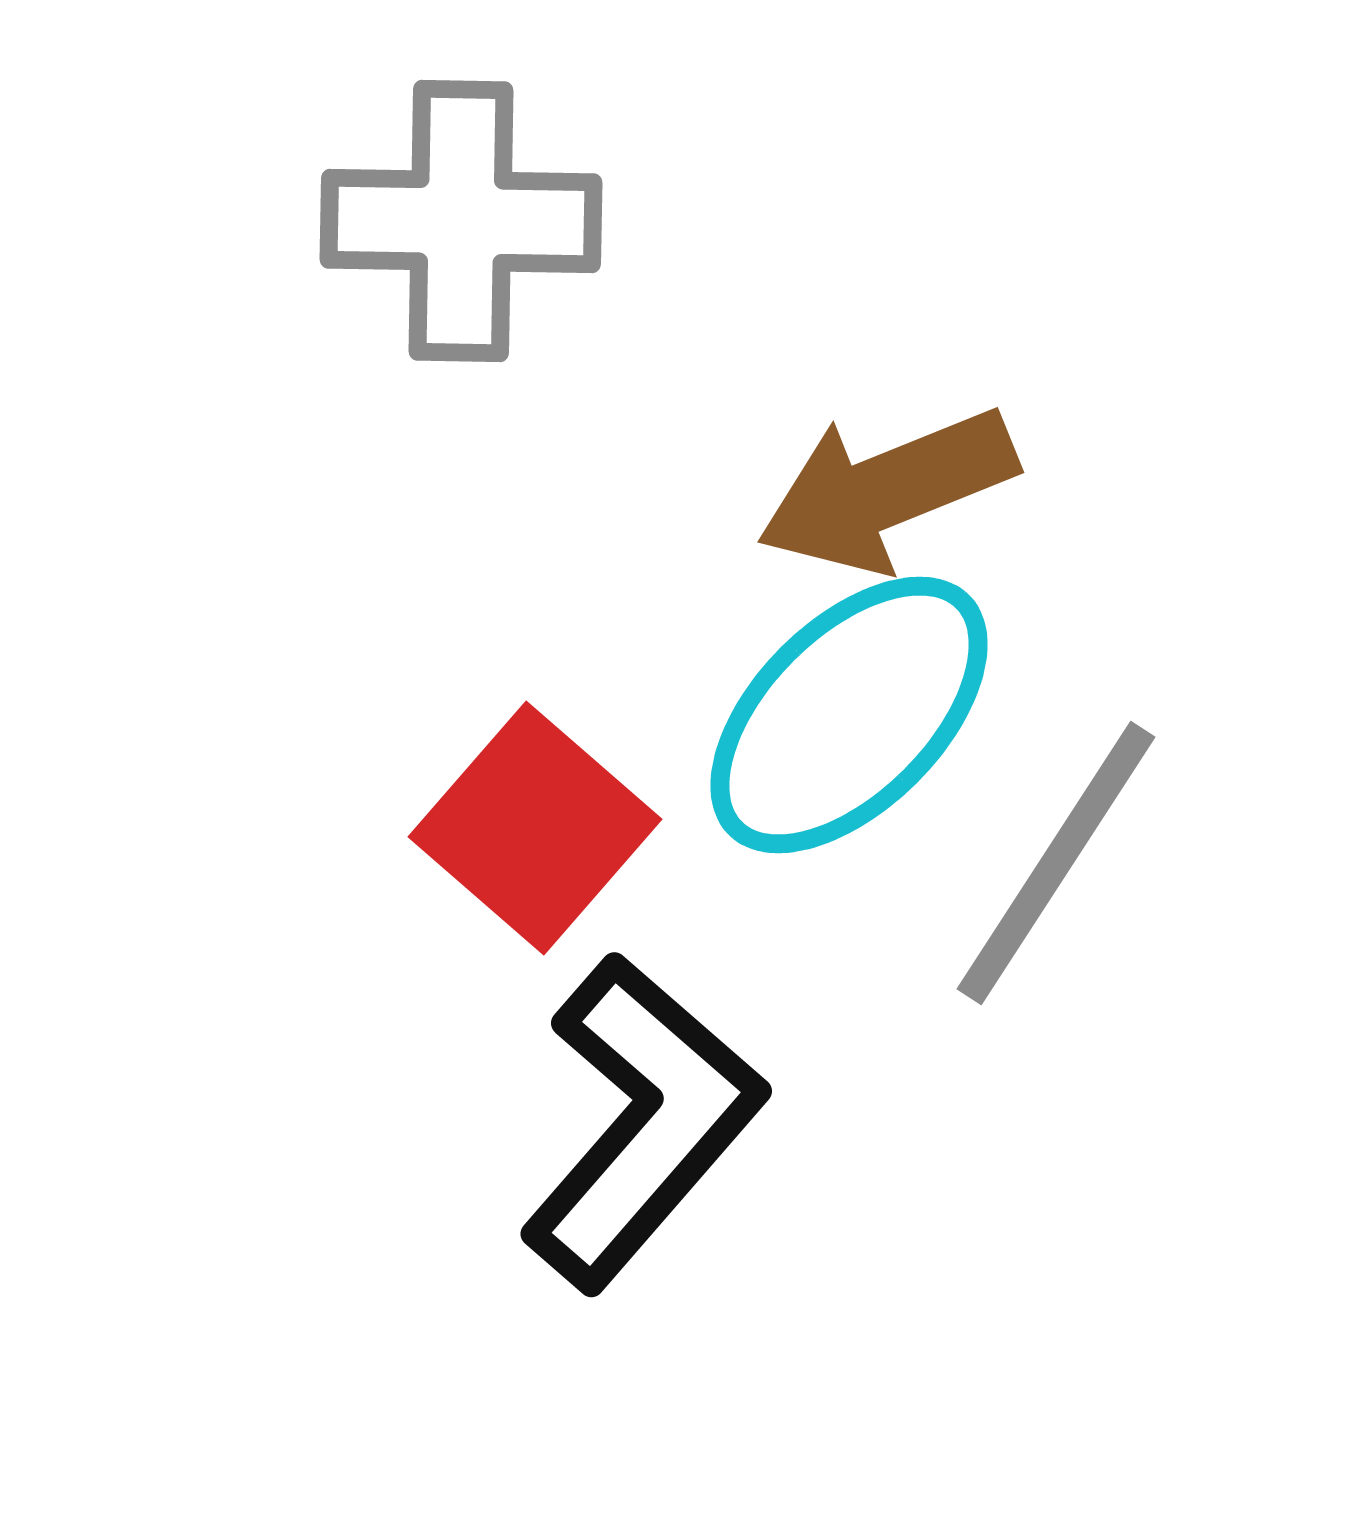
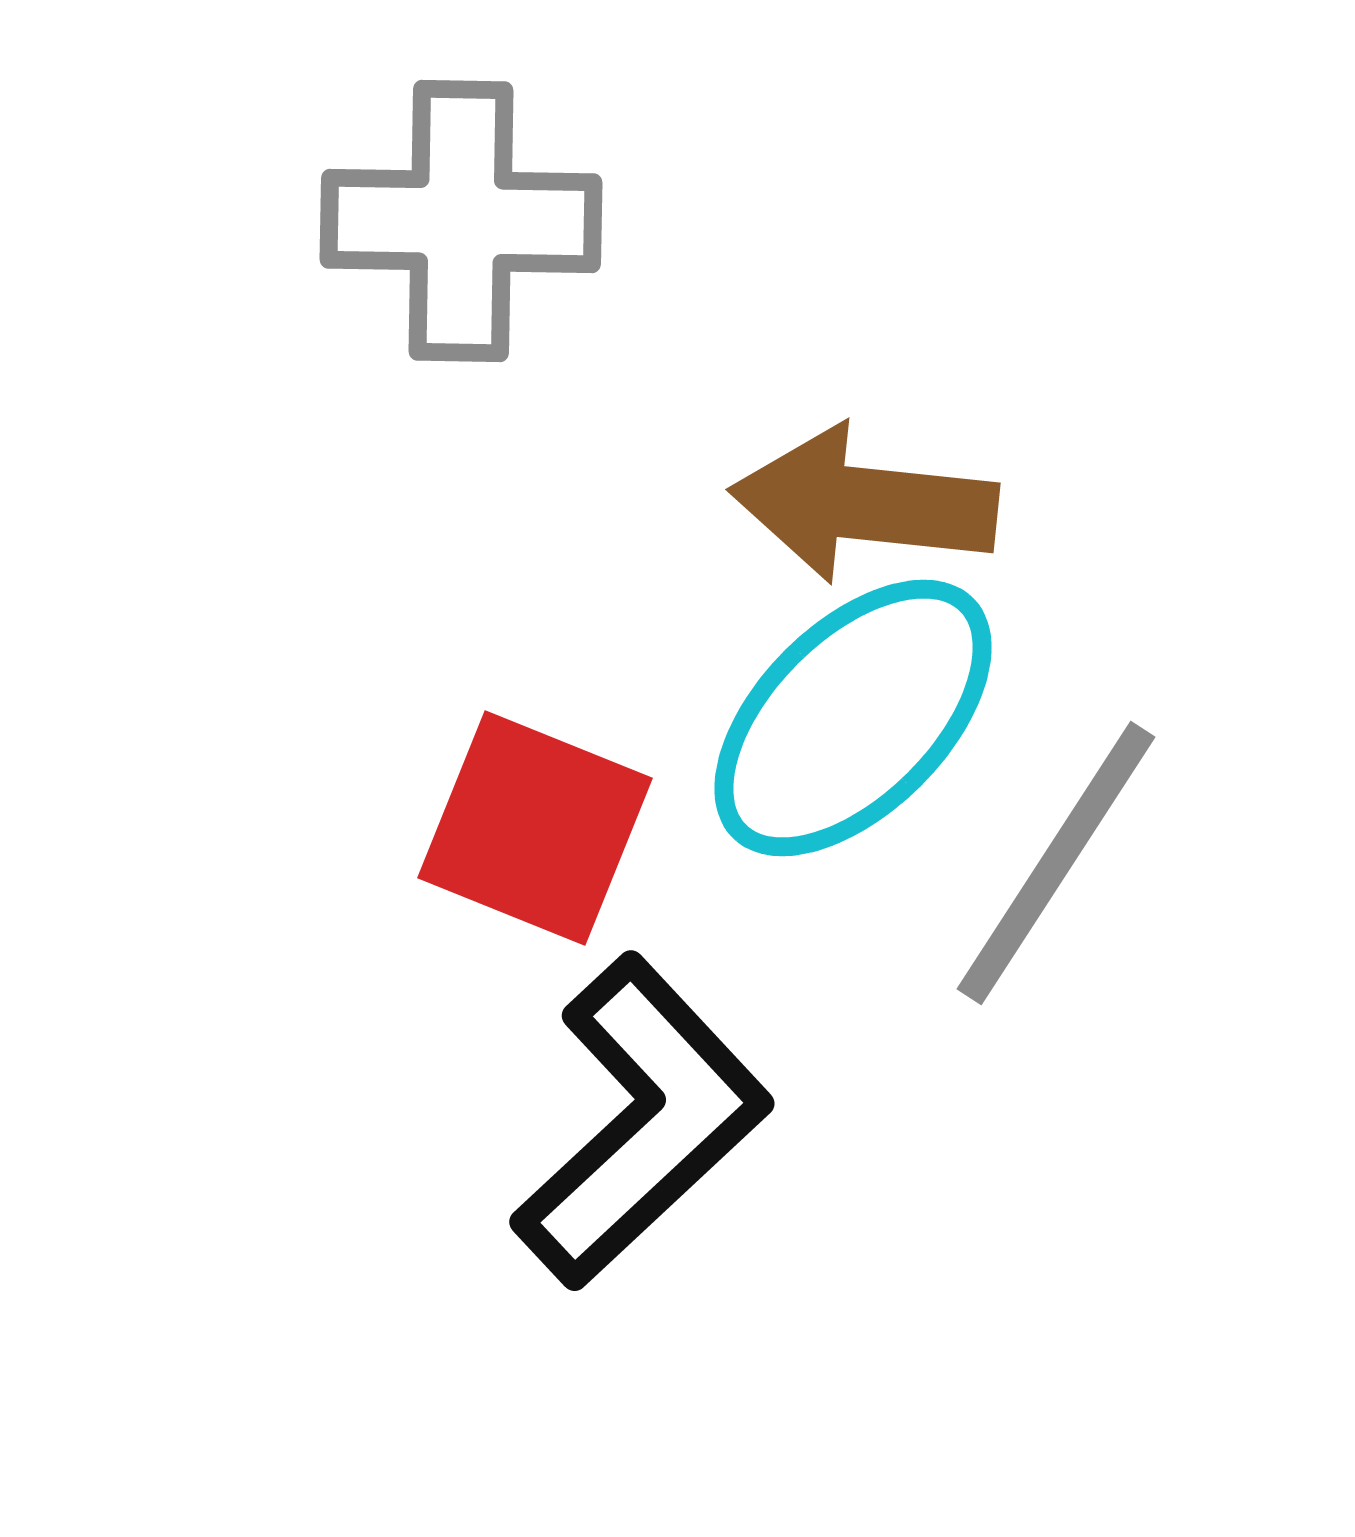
brown arrow: moved 23 px left, 14 px down; rotated 28 degrees clockwise
cyan ellipse: moved 4 px right, 3 px down
red square: rotated 19 degrees counterclockwise
black L-shape: rotated 6 degrees clockwise
